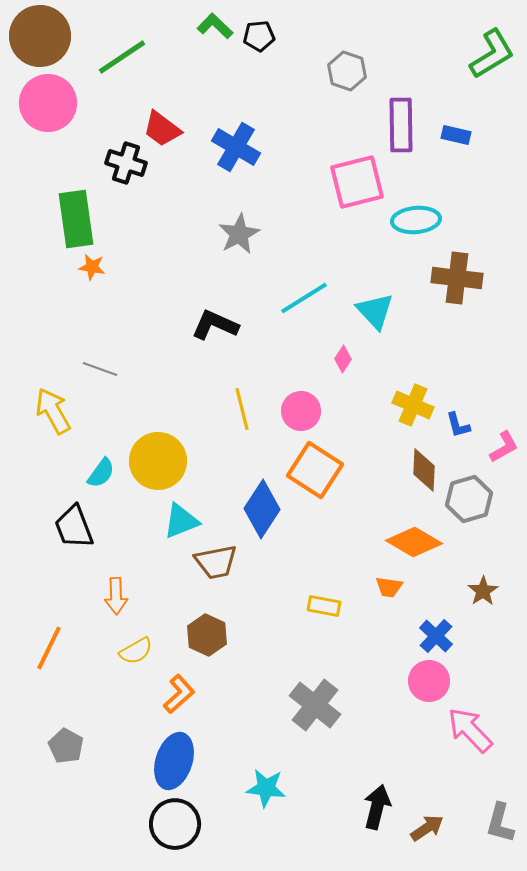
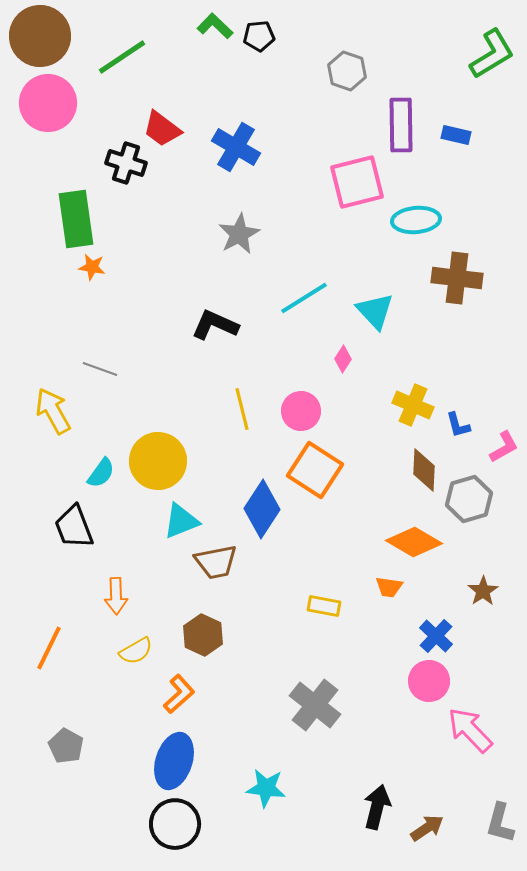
brown hexagon at (207, 635): moved 4 px left
